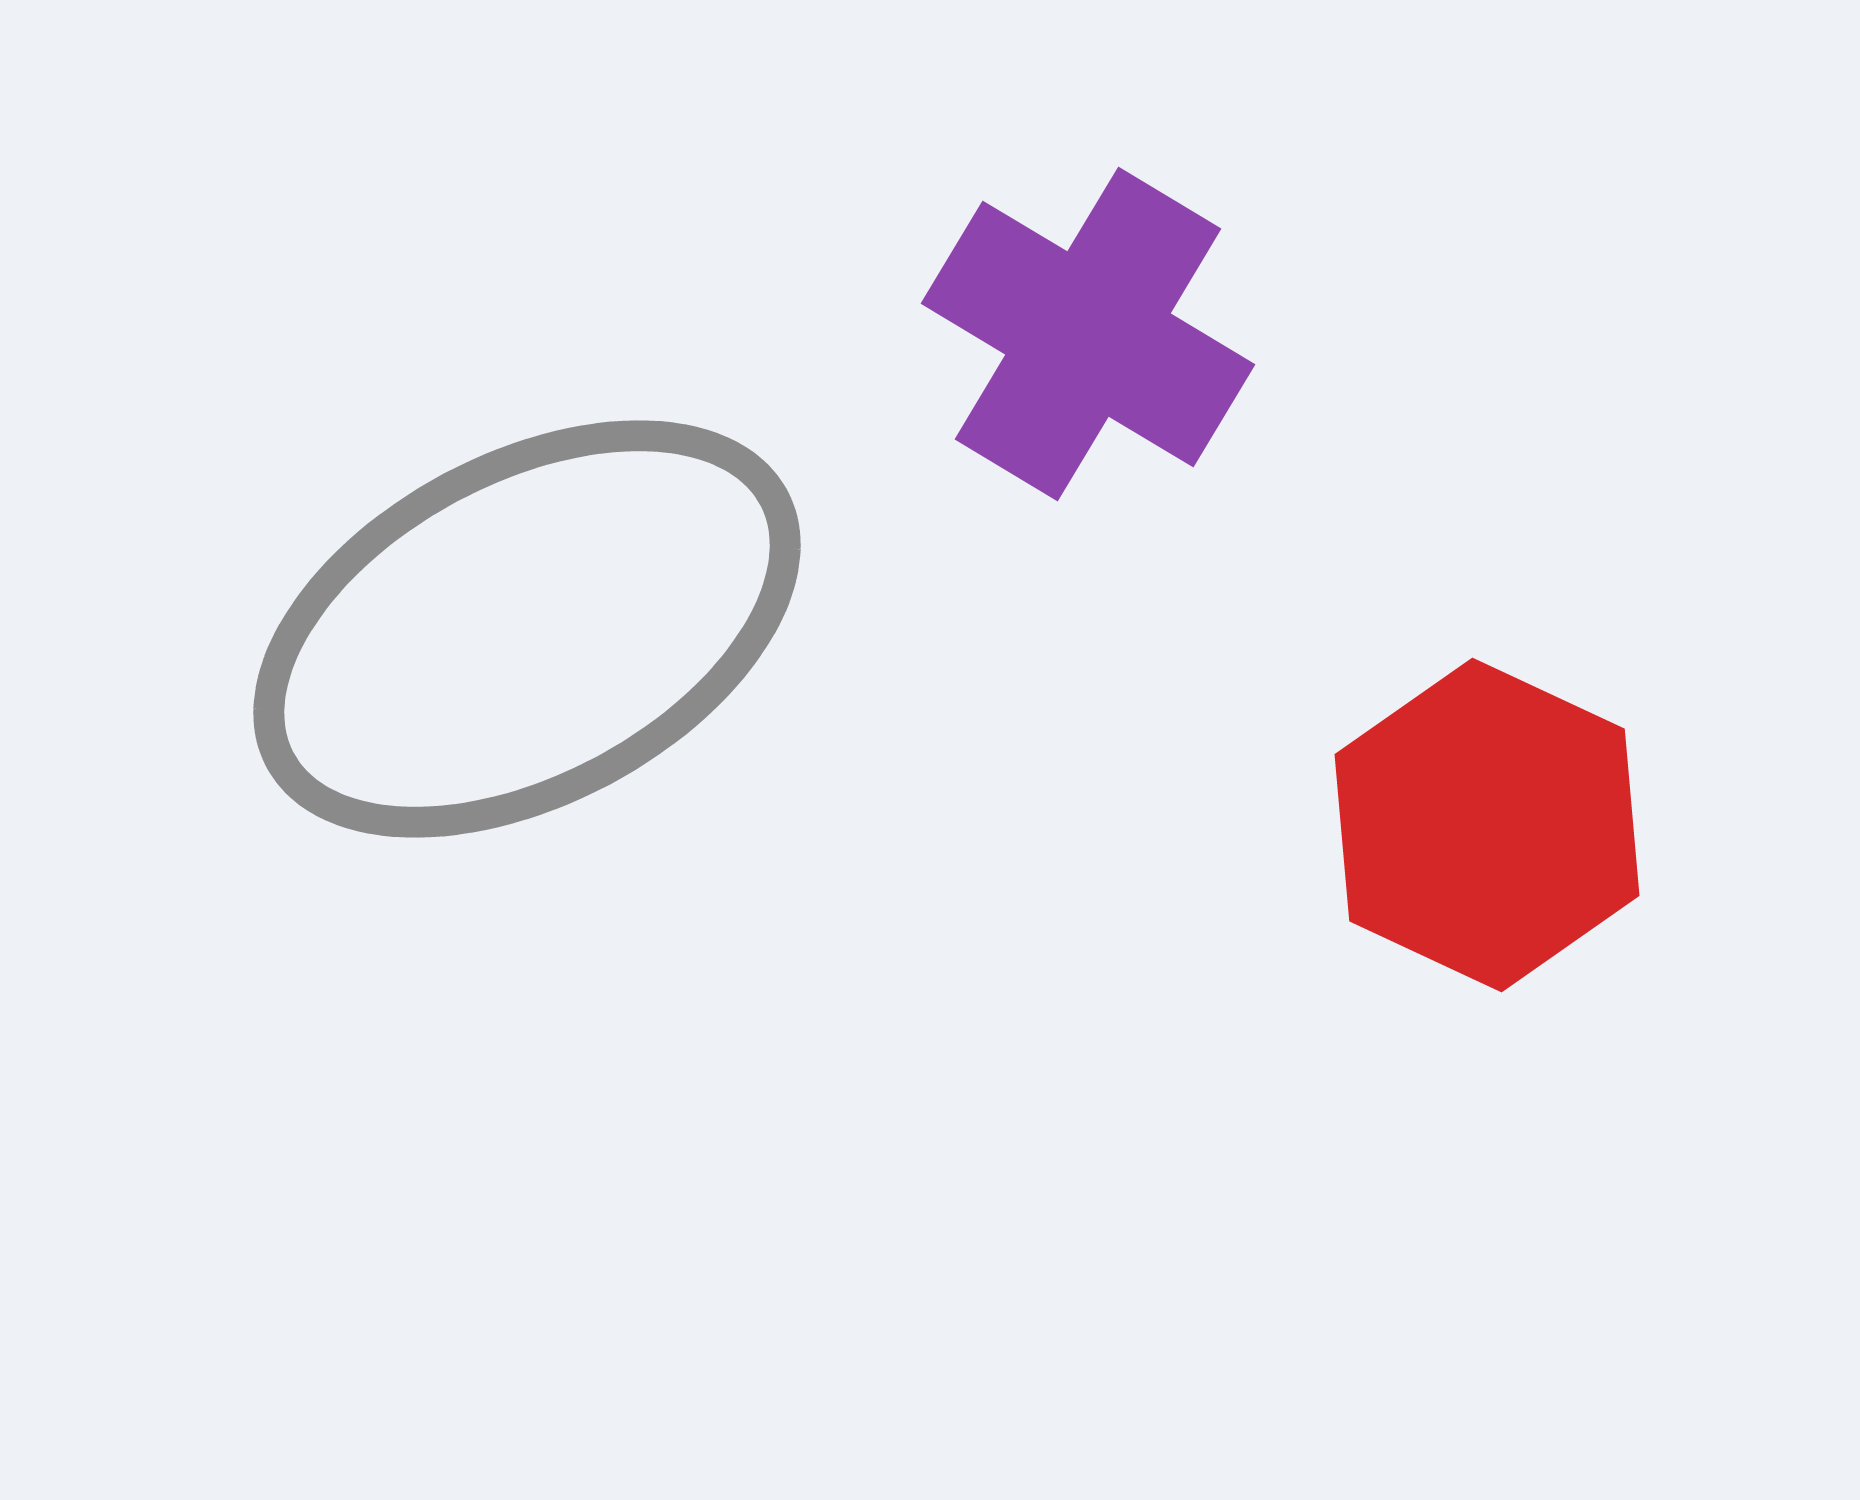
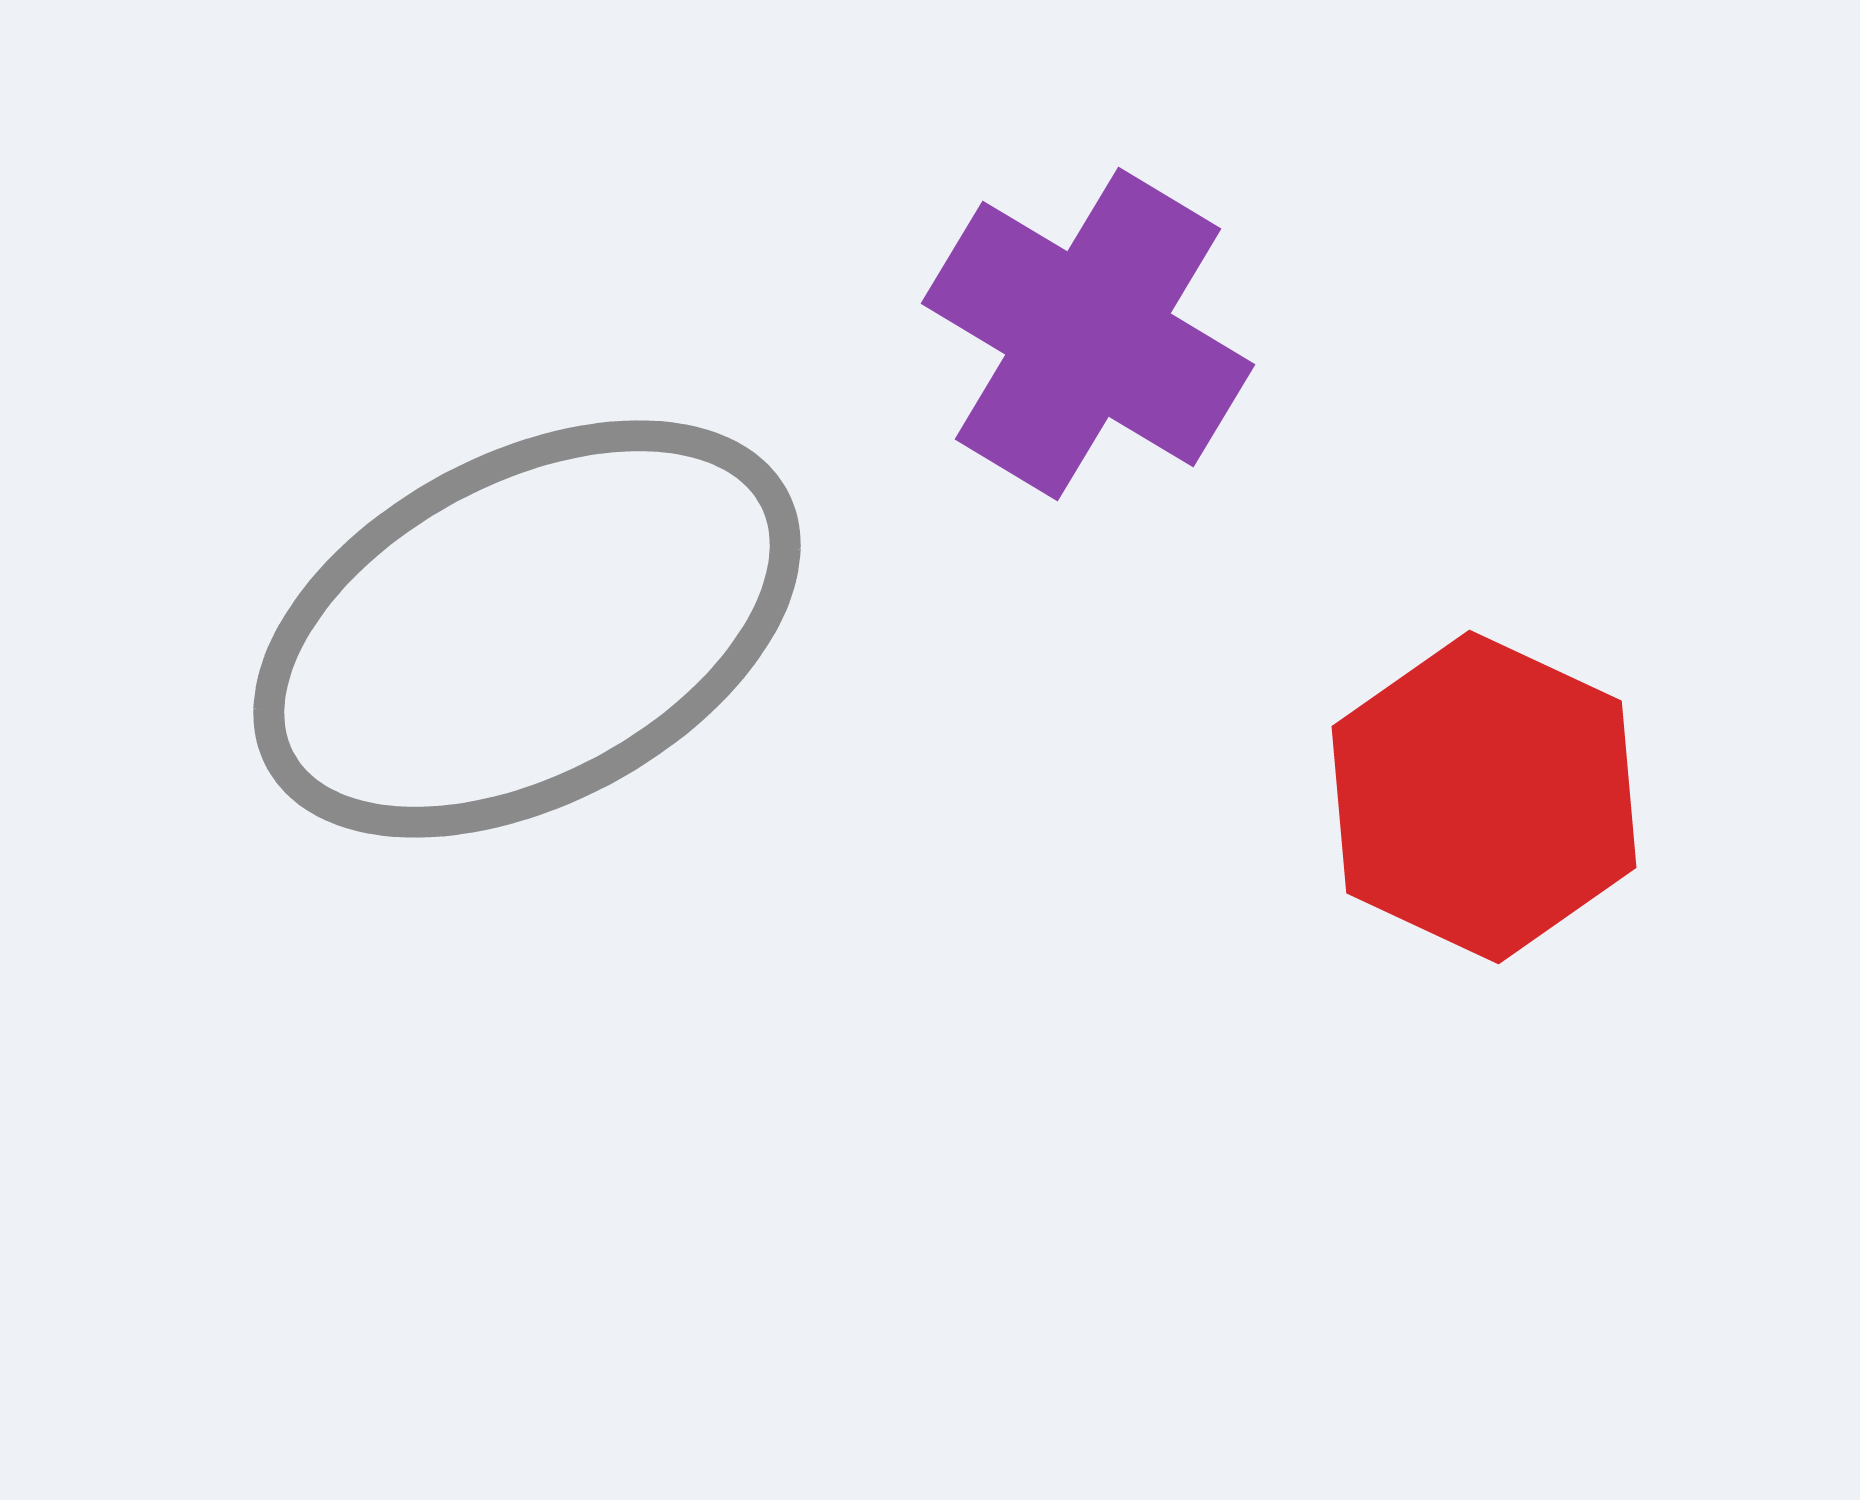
red hexagon: moved 3 px left, 28 px up
